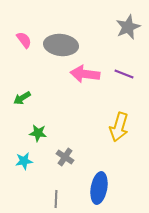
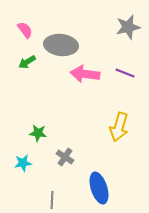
gray star: rotated 10 degrees clockwise
pink semicircle: moved 1 px right, 10 px up
purple line: moved 1 px right, 1 px up
green arrow: moved 5 px right, 36 px up
cyan star: moved 1 px left, 2 px down
blue ellipse: rotated 28 degrees counterclockwise
gray line: moved 4 px left, 1 px down
